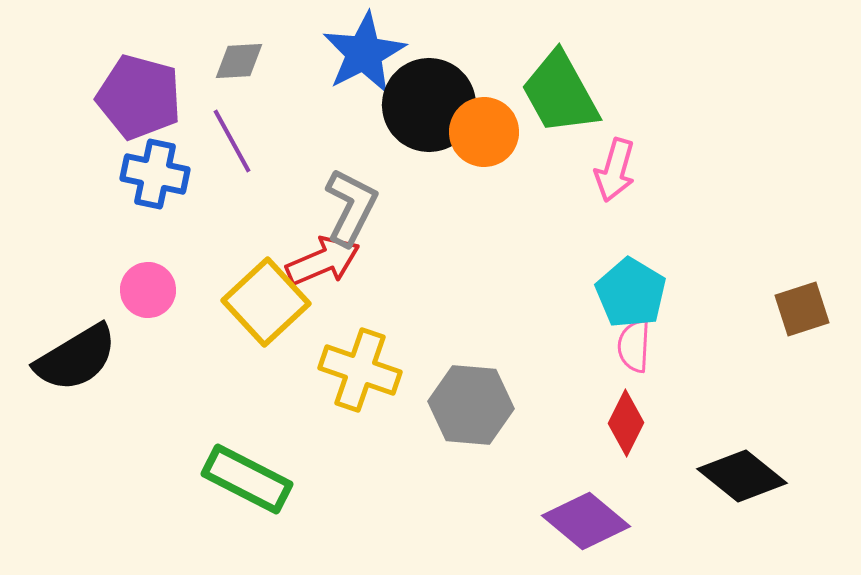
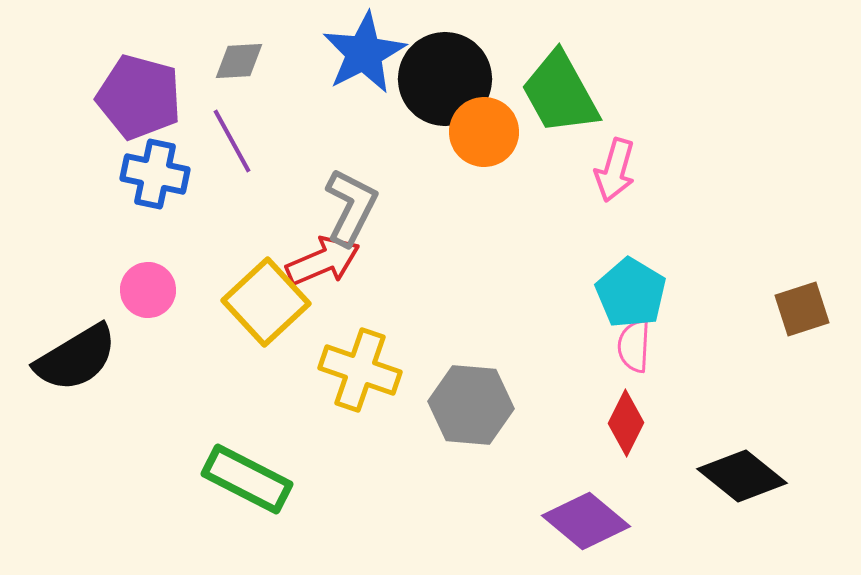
black circle: moved 16 px right, 26 px up
